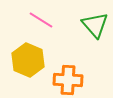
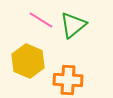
green triangle: moved 22 px left; rotated 32 degrees clockwise
yellow hexagon: moved 1 px down
